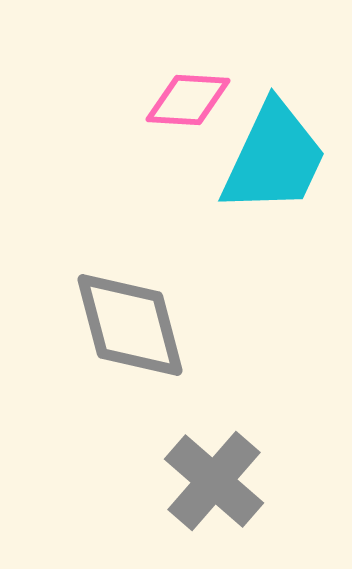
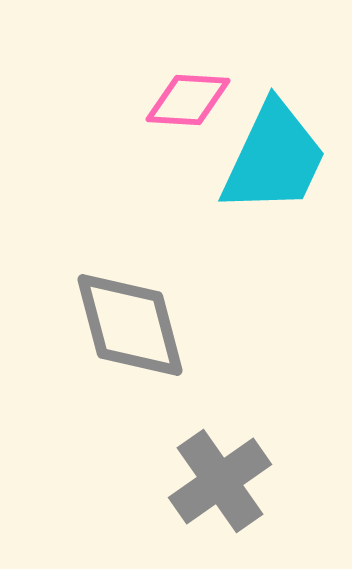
gray cross: moved 6 px right; rotated 14 degrees clockwise
